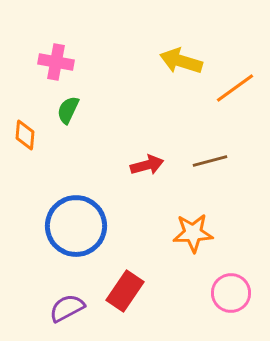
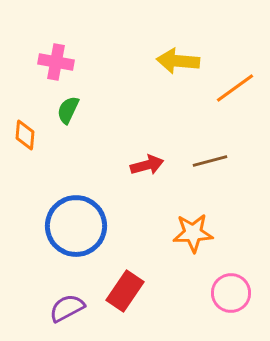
yellow arrow: moved 3 px left; rotated 12 degrees counterclockwise
